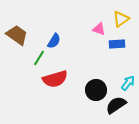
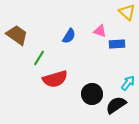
yellow triangle: moved 6 px right, 7 px up; rotated 42 degrees counterclockwise
pink triangle: moved 1 px right, 2 px down
blue semicircle: moved 15 px right, 5 px up
black circle: moved 4 px left, 4 px down
